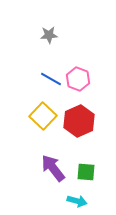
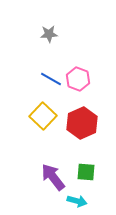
gray star: moved 1 px up
red hexagon: moved 3 px right, 2 px down
purple arrow: moved 9 px down
